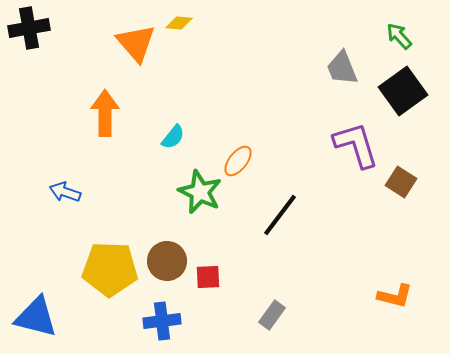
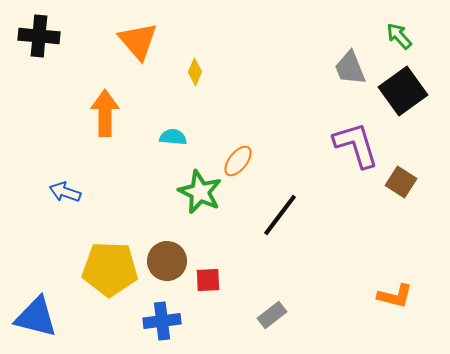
yellow diamond: moved 16 px right, 49 px down; rotated 72 degrees counterclockwise
black cross: moved 10 px right, 8 px down; rotated 15 degrees clockwise
orange triangle: moved 2 px right, 2 px up
gray trapezoid: moved 8 px right
cyan semicircle: rotated 124 degrees counterclockwise
red square: moved 3 px down
gray rectangle: rotated 16 degrees clockwise
